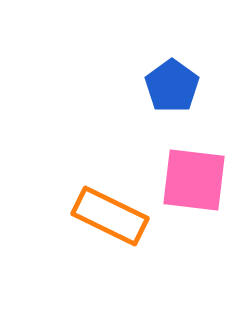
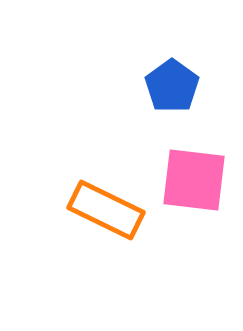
orange rectangle: moved 4 px left, 6 px up
